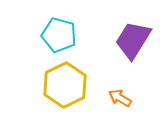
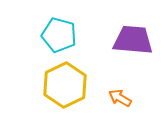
purple trapezoid: rotated 63 degrees clockwise
